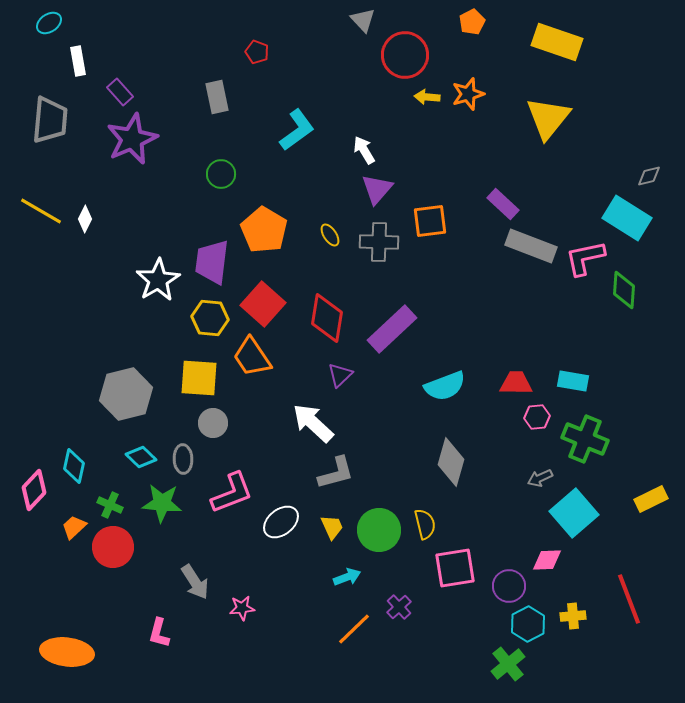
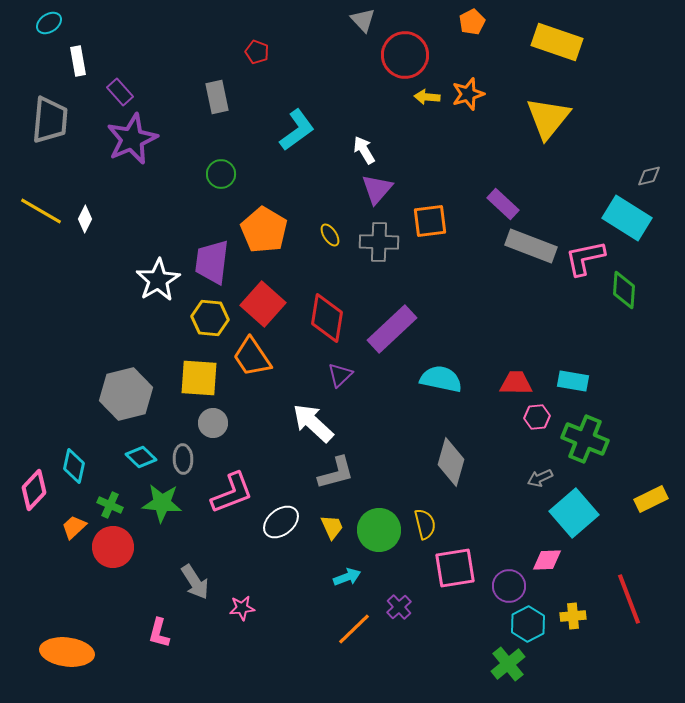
cyan semicircle at (445, 386): moved 4 px left, 7 px up; rotated 147 degrees counterclockwise
